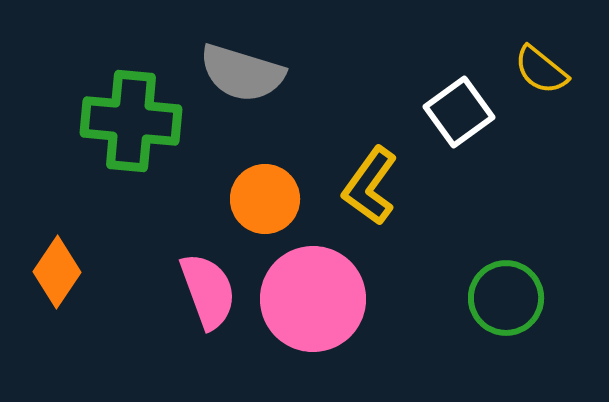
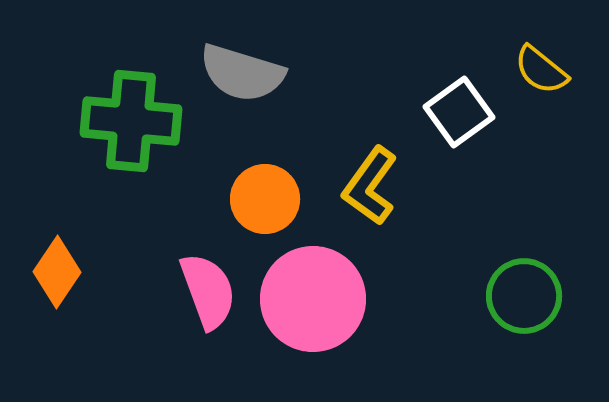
green circle: moved 18 px right, 2 px up
